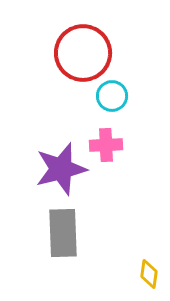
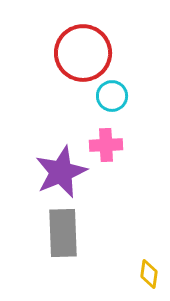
purple star: moved 3 px down; rotated 8 degrees counterclockwise
